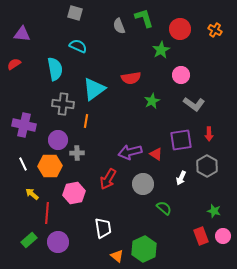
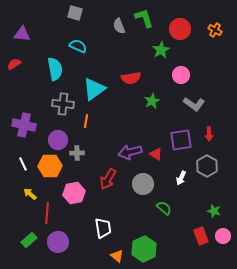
yellow arrow at (32, 194): moved 2 px left
